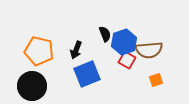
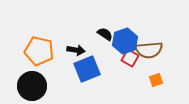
black semicircle: rotated 35 degrees counterclockwise
blue hexagon: moved 1 px right, 1 px up
black arrow: rotated 102 degrees counterclockwise
red square: moved 3 px right, 2 px up
blue square: moved 5 px up
